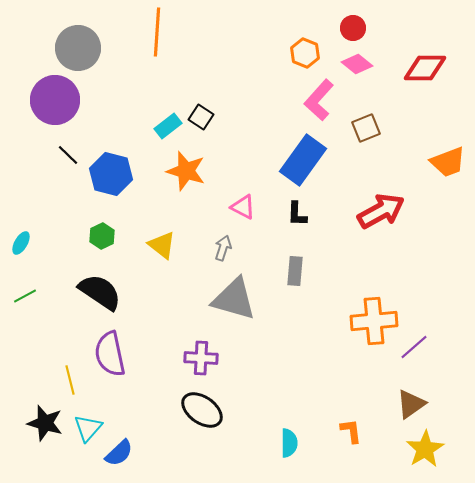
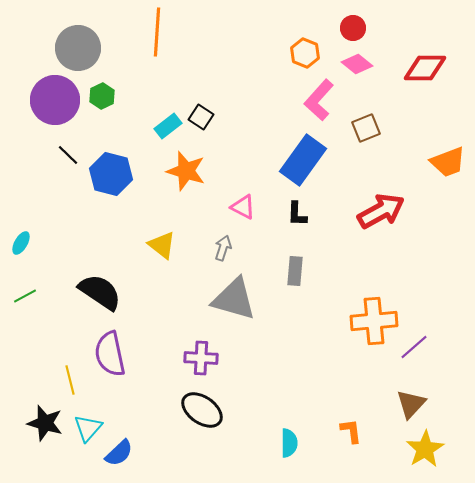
green hexagon: moved 140 px up
brown triangle: rotated 12 degrees counterclockwise
